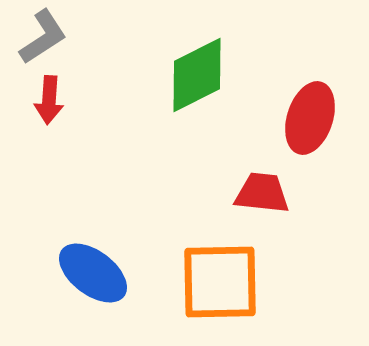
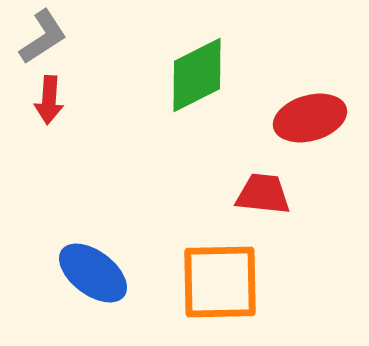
red ellipse: rotated 56 degrees clockwise
red trapezoid: moved 1 px right, 1 px down
